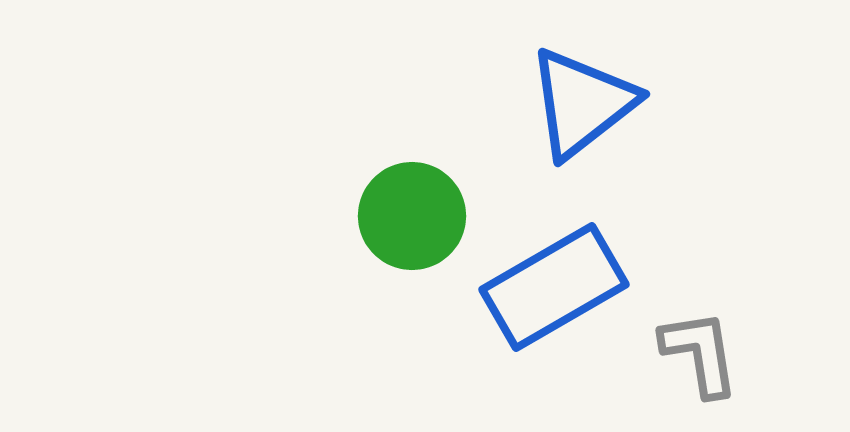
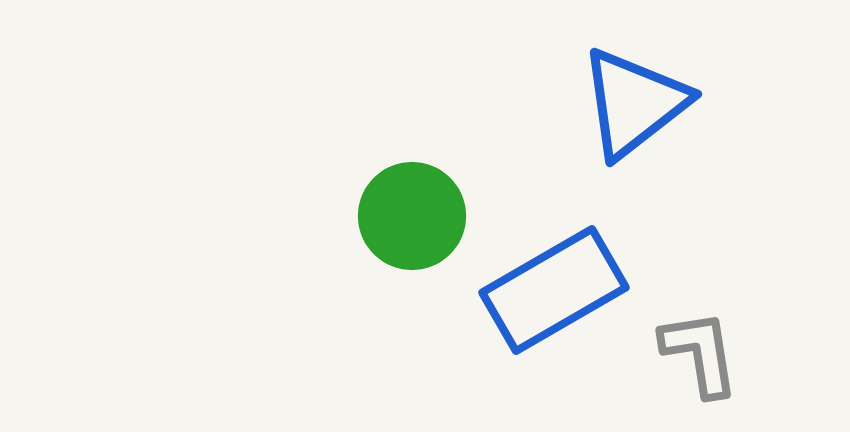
blue triangle: moved 52 px right
blue rectangle: moved 3 px down
